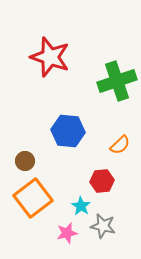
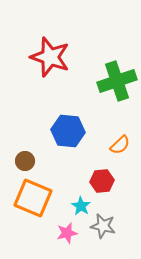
orange square: rotated 30 degrees counterclockwise
